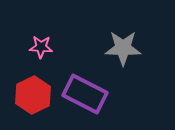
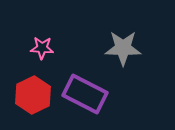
pink star: moved 1 px right, 1 px down
